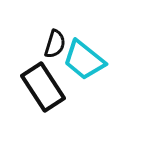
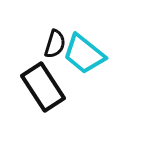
cyan trapezoid: moved 6 px up
